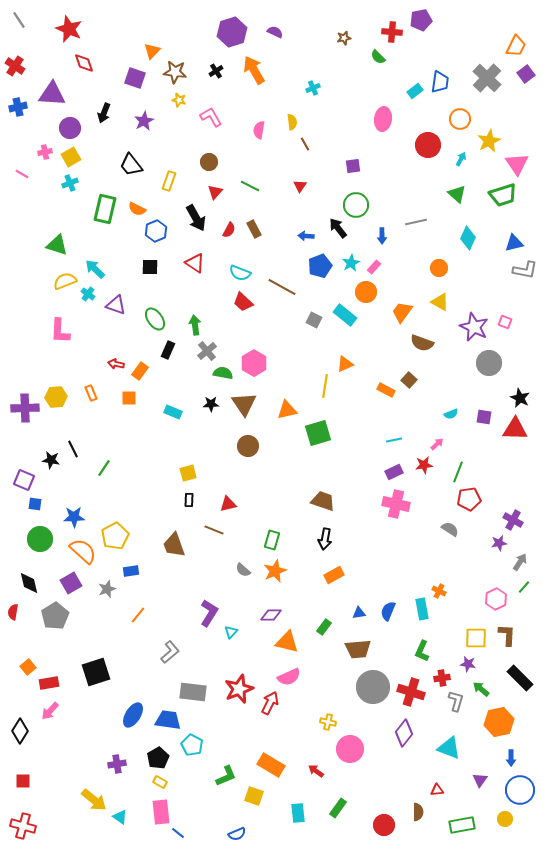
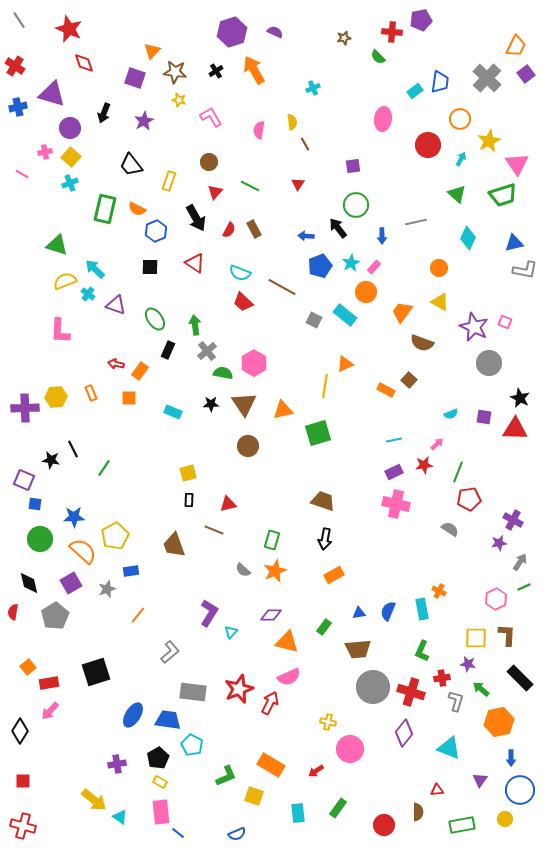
purple triangle at (52, 94): rotated 12 degrees clockwise
yellow square at (71, 157): rotated 18 degrees counterclockwise
red triangle at (300, 186): moved 2 px left, 2 px up
orange triangle at (287, 410): moved 4 px left
green line at (524, 587): rotated 24 degrees clockwise
red arrow at (316, 771): rotated 70 degrees counterclockwise
